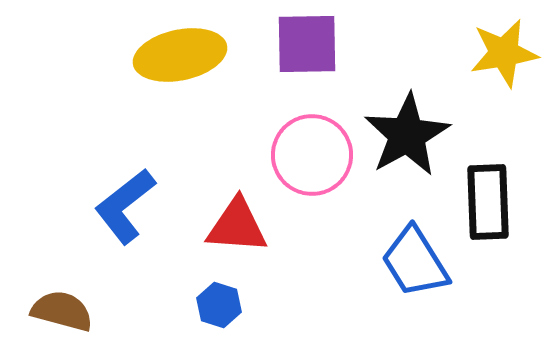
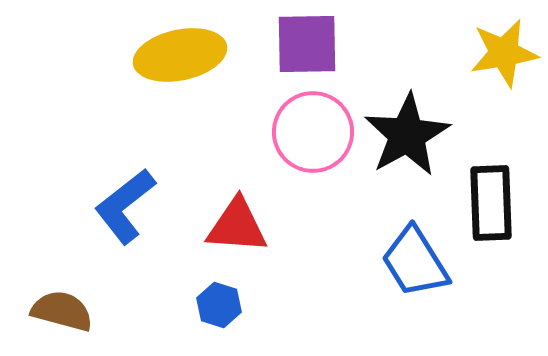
pink circle: moved 1 px right, 23 px up
black rectangle: moved 3 px right, 1 px down
